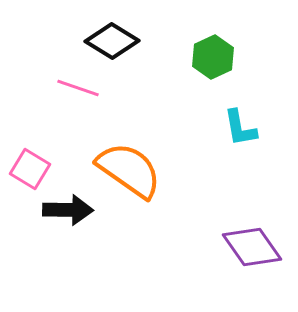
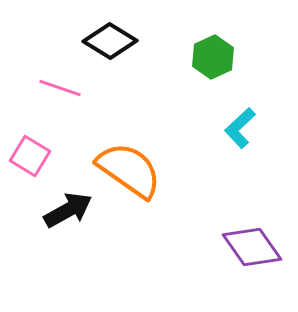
black diamond: moved 2 px left
pink line: moved 18 px left
cyan L-shape: rotated 57 degrees clockwise
pink square: moved 13 px up
black arrow: rotated 30 degrees counterclockwise
